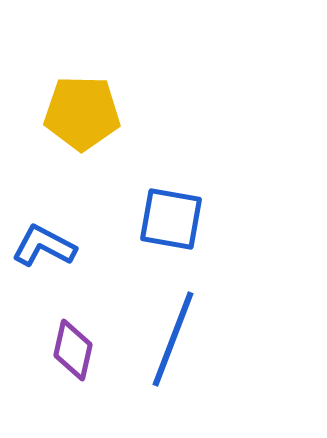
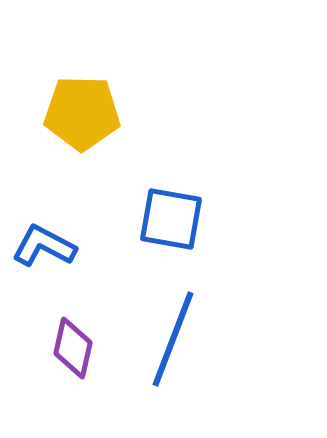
purple diamond: moved 2 px up
